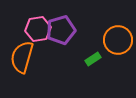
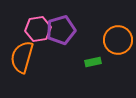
green rectangle: moved 3 px down; rotated 21 degrees clockwise
